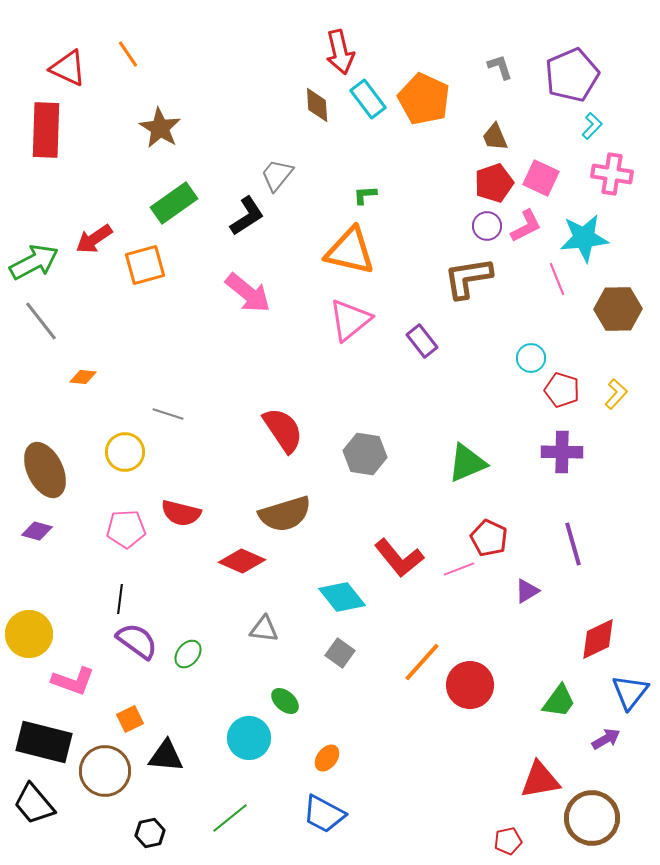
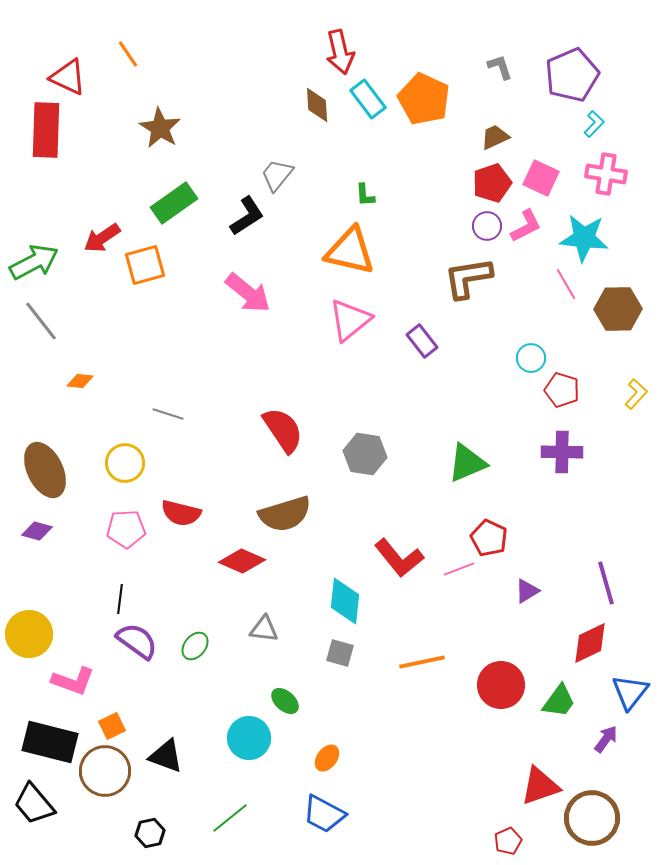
red triangle at (68, 68): moved 9 px down
cyan L-shape at (592, 126): moved 2 px right, 2 px up
brown trapezoid at (495, 137): rotated 88 degrees clockwise
pink cross at (612, 174): moved 6 px left
red pentagon at (494, 183): moved 2 px left
green L-shape at (365, 195): rotated 90 degrees counterclockwise
cyan star at (584, 238): rotated 12 degrees clockwise
red arrow at (94, 239): moved 8 px right, 1 px up
pink line at (557, 279): moved 9 px right, 5 px down; rotated 8 degrees counterclockwise
orange diamond at (83, 377): moved 3 px left, 4 px down
yellow L-shape at (616, 394): moved 20 px right
yellow circle at (125, 452): moved 11 px down
purple line at (573, 544): moved 33 px right, 39 px down
cyan diamond at (342, 597): moved 3 px right, 4 px down; rotated 45 degrees clockwise
red diamond at (598, 639): moved 8 px left, 4 px down
gray square at (340, 653): rotated 20 degrees counterclockwise
green ellipse at (188, 654): moved 7 px right, 8 px up
orange line at (422, 662): rotated 36 degrees clockwise
red circle at (470, 685): moved 31 px right
orange square at (130, 719): moved 18 px left, 7 px down
purple arrow at (606, 739): rotated 24 degrees counterclockwise
black rectangle at (44, 742): moved 6 px right
black triangle at (166, 756): rotated 15 degrees clockwise
red triangle at (540, 780): moved 6 px down; rotated 9 degrees counterclockwise
red pentagon at (508, 841): rotated 12 degrees counterclockwise
